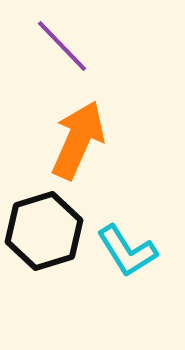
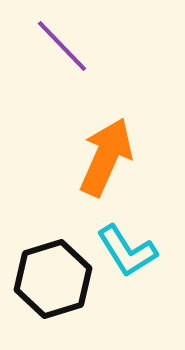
orange arrow: moved 28 px right, 17 px down
black hexagon: moved 9 px right, 48 px down
